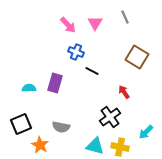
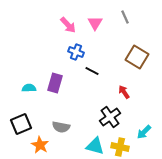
cyan arrow: moved 2 px left
